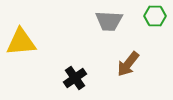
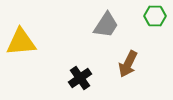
gray trapezoid: moved 3 px left, 4 px down; rotated 60 degrees counterclockwise
brown arrow: rotated 12 degrees counterclockwise
black cross: moved 5 px right
